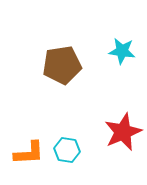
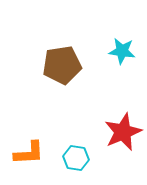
cyan hexagon: moved 9 px right, 8 px down
